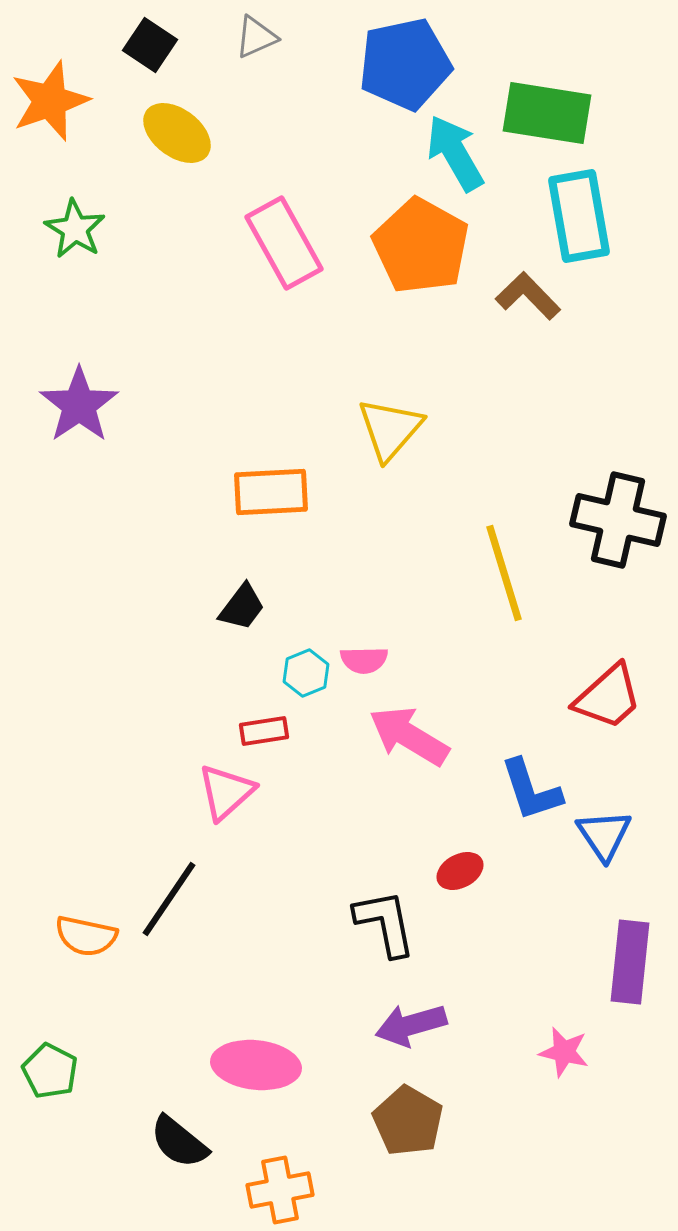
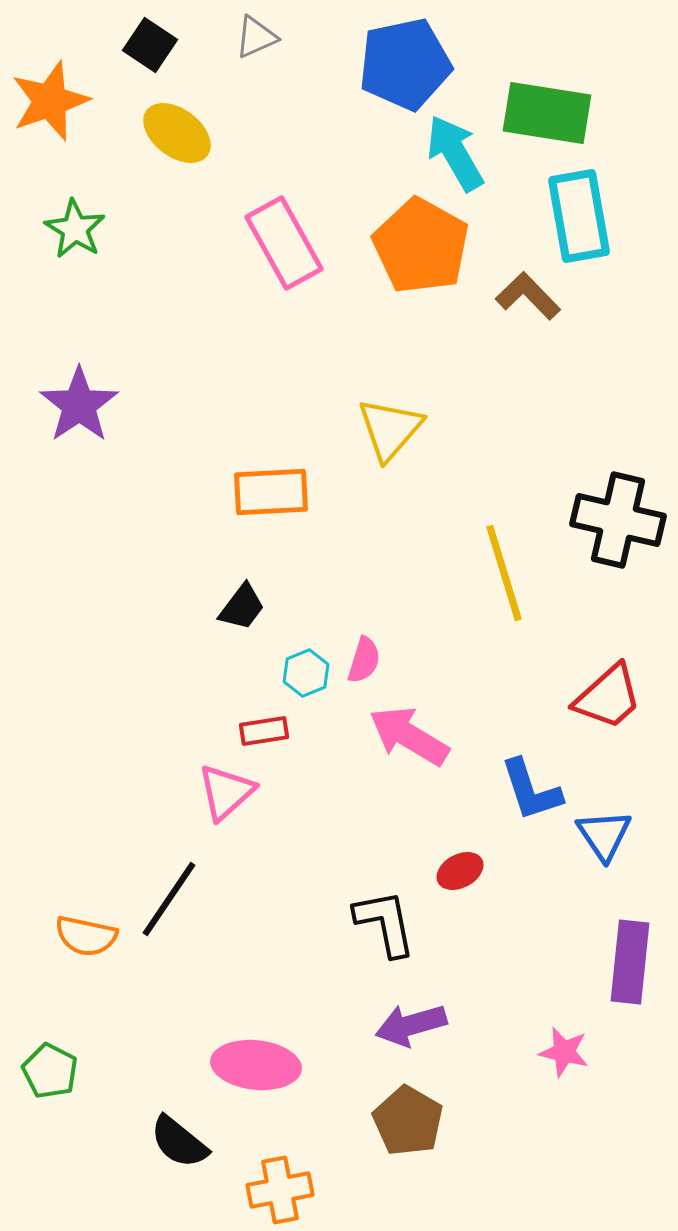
pink semicircle: rotated 72 degrees counterclockwise
